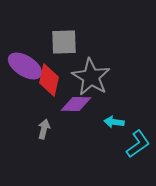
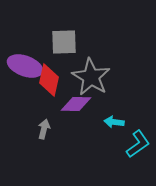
purple ellipse: rotated 12 degrees counterclockwise
